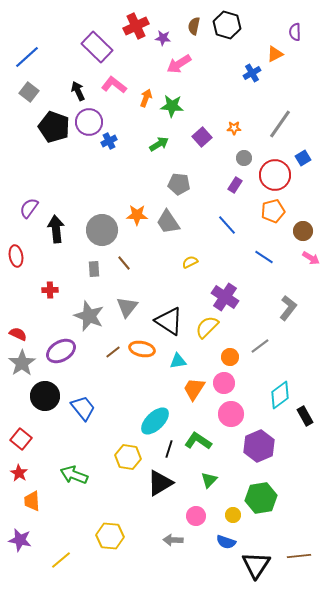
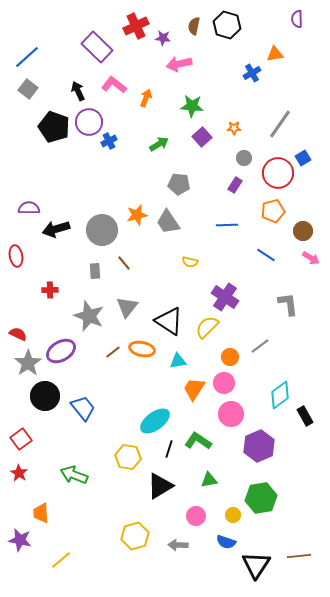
purple semicircle at (295, 32): moved 2 px right, 13 px up
orange triangle at (275, 54): rotated 18 degrees clockwise
pink arrow at (179, 64): rotated 20 degrees clockwise
gray square at (29, 92): moved 1 px left, 3 px up
green star at (172, 106): moved 20 px right
red circle at (275, 175): moved 3 px right, 2 px up
purple semicircle at (29, 208): rotated 55 degrees clockwise
orange star at (137, 215): rotated 15 degrees counterclockwise
blue line at (227, 225): rotated 50 degrees counterclockwise
black arrow at (56, 229): rotated 100 degrees counterclockwise
blue line at (264, 257): moved 2 px right, 2 px up
yellow semicircle at (190, 262): rotated 140 degrees counterclockwise
gray rectangle at (94, 269): moved 1 px right, 2 px down
gray L-shape at (288, 308): moved 4 px up; rotated 45 degrees counterclockwise
gray star at (22, 363): moved 6 px right
cyan ellipse at (155, 421): rotated 8 degrees clockwise
red square at (21, 439): rotated 15 degrees clockwise
green triangle at (209, 480): rotated 36 degrees clockwise
black triangle at (160, 483): moved 3 px down
orange trapezoid at (32, 501): moved 9 px right, 12 px down
yellow hexagon at (110, 536): moved 25 px right; rotated 20 degrees counterclockwise
gray arrow at (173, 540): moved 5 px right, 5 px down
